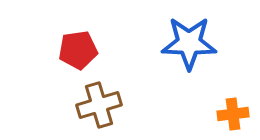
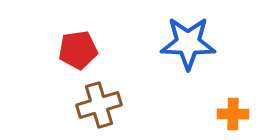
blue star: moved 1 px left
orange cross: rotated 8 degrees clockwise
